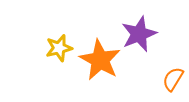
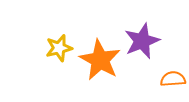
purple star: moved 3 px right, 7 px down
orange semicircle: rotated 55 degrees clockwise
